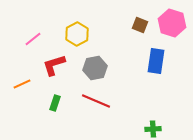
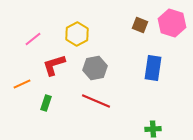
blue rectangle: moved 3 px left, 7 px down
green rectangle: moved 9 px left
